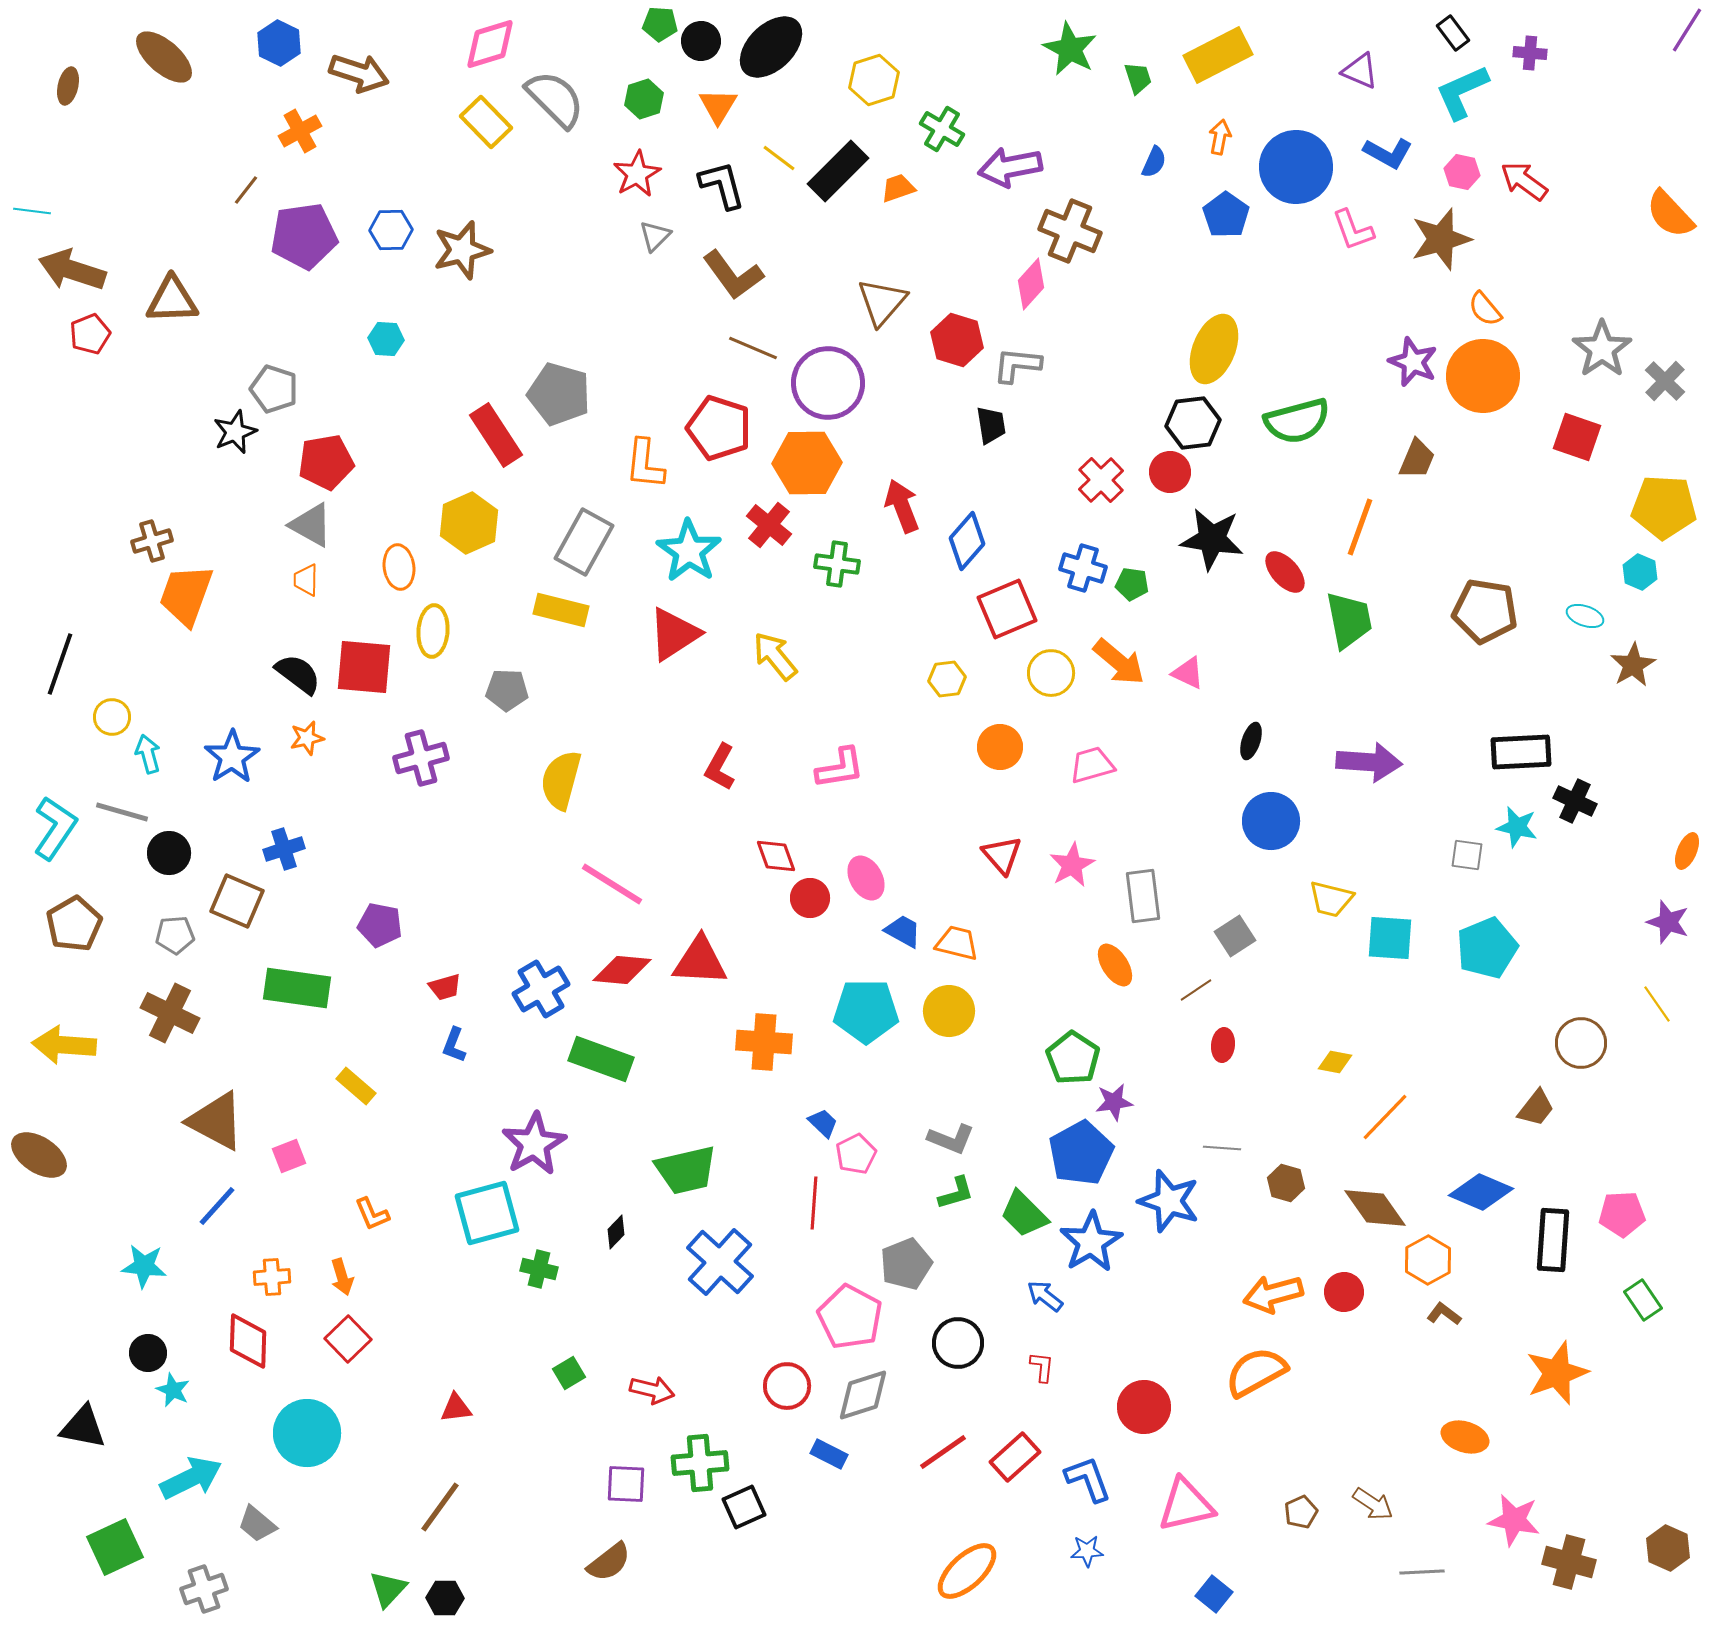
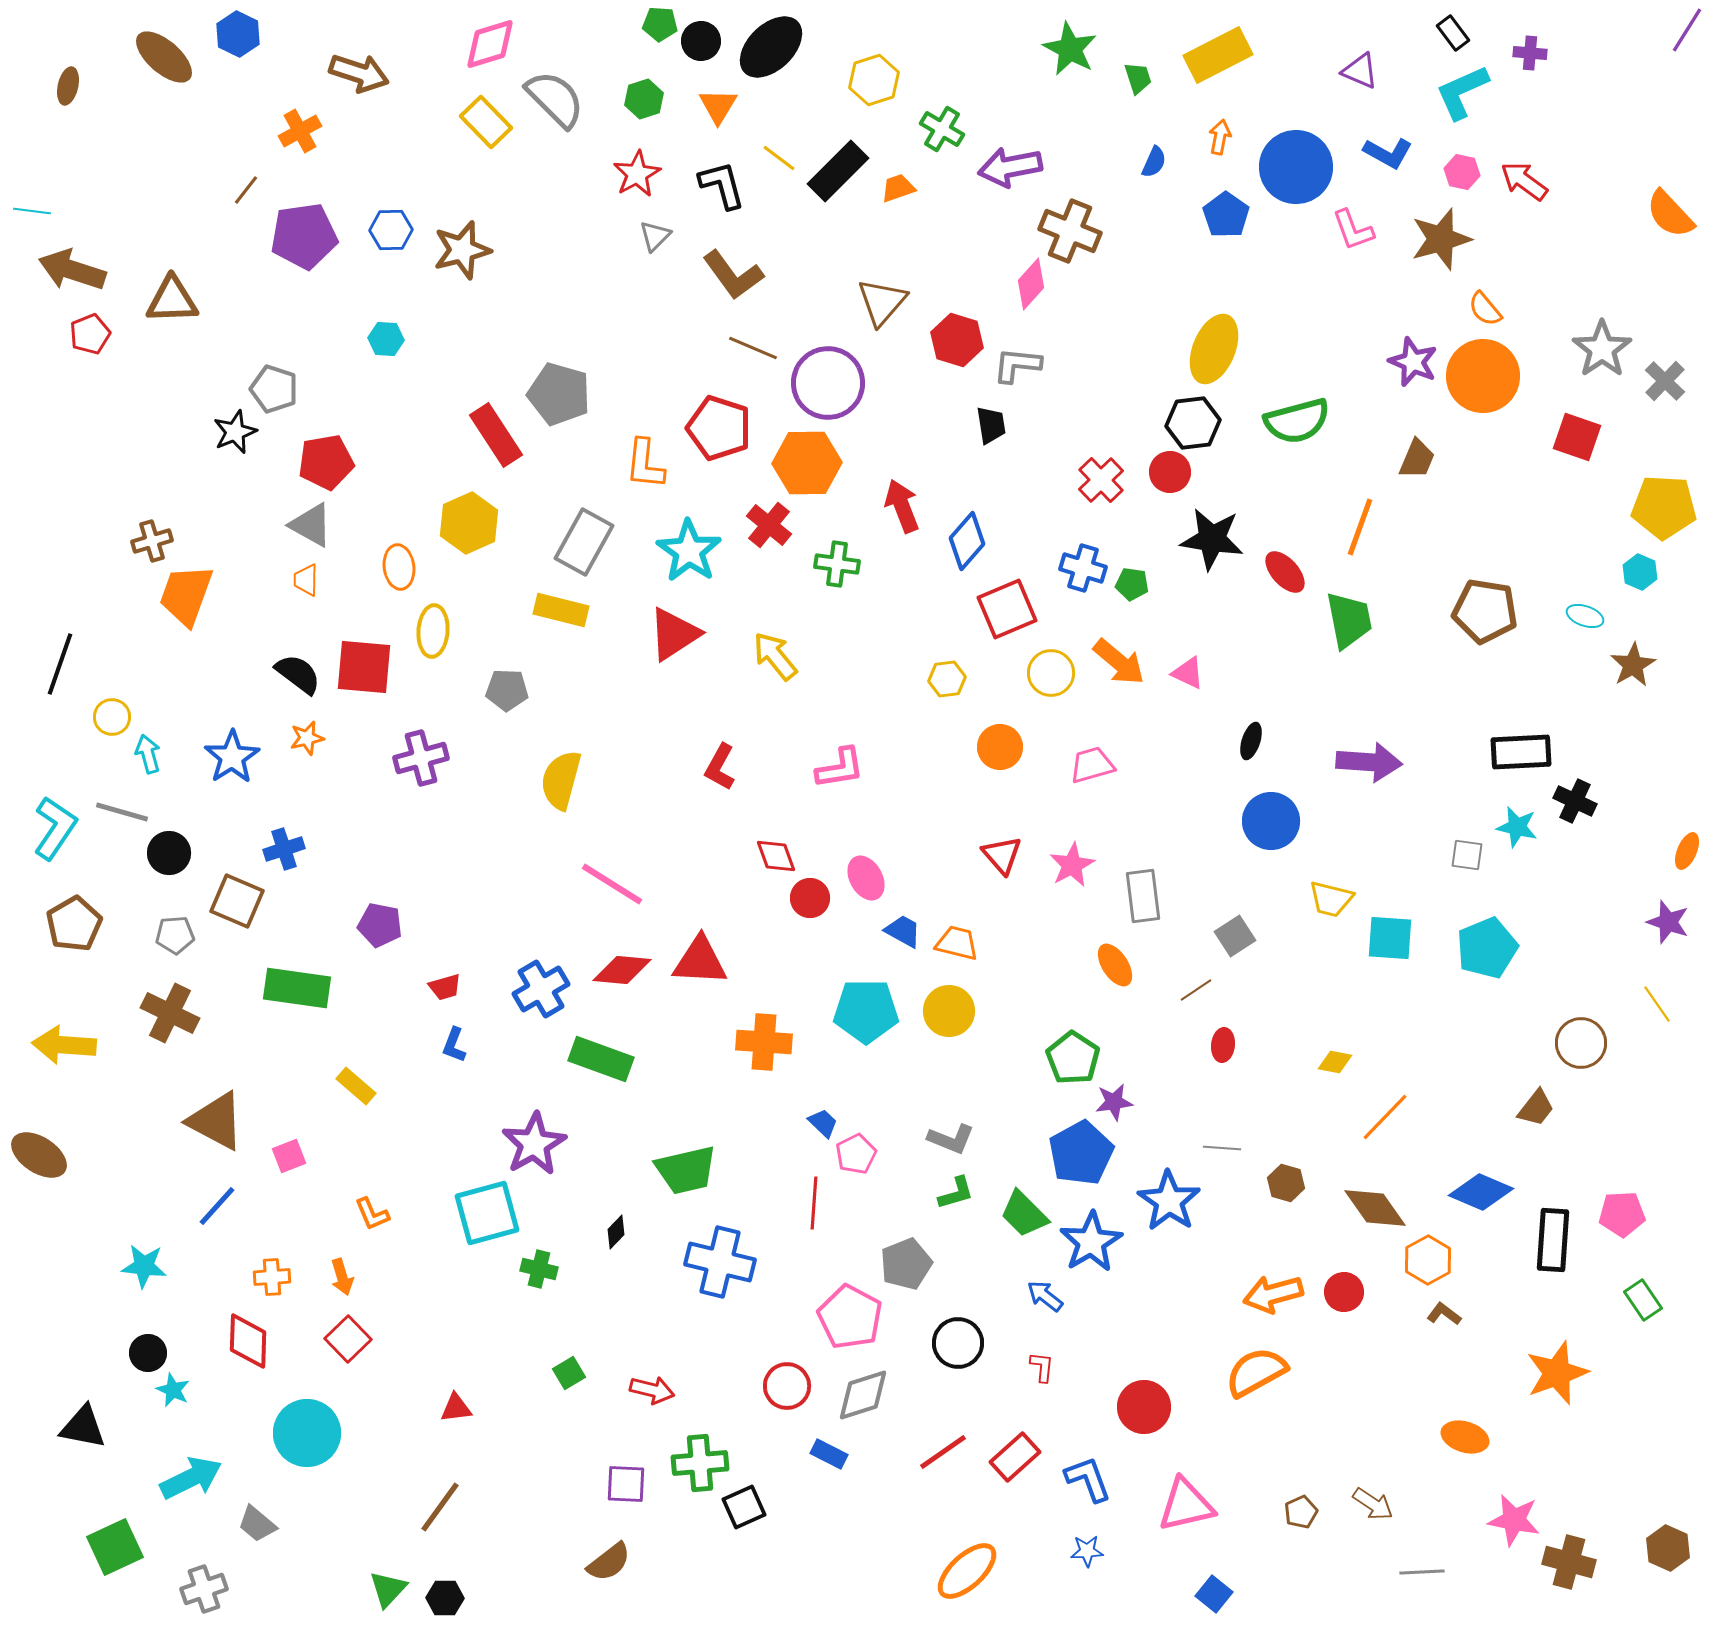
blue hexagon at (279, 43): moved 41 px left, 9 px up
blue star at (1169, 1201): rotated 16 degrees clockwise
blue cross at (720, 1262): rotated 28 degrees counterclockwise
